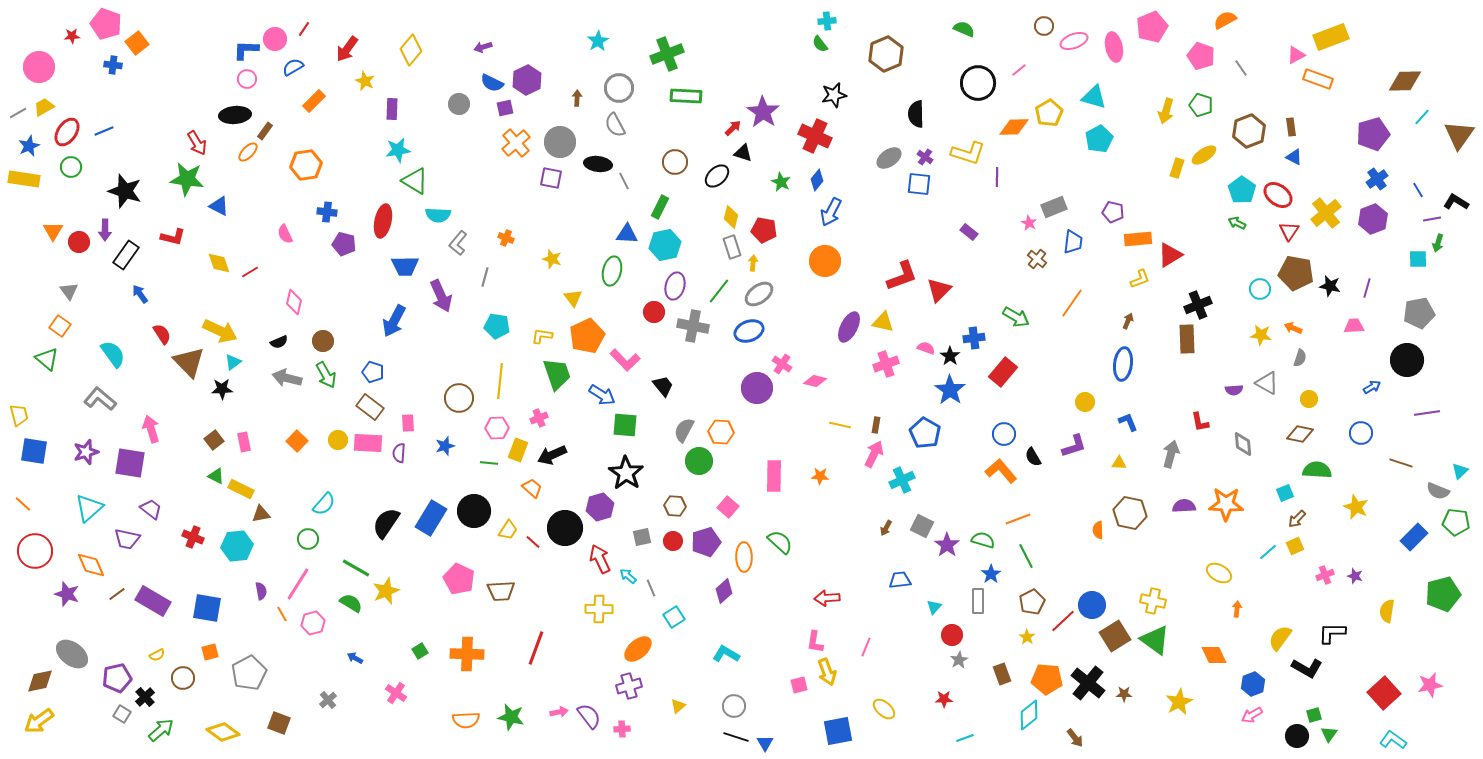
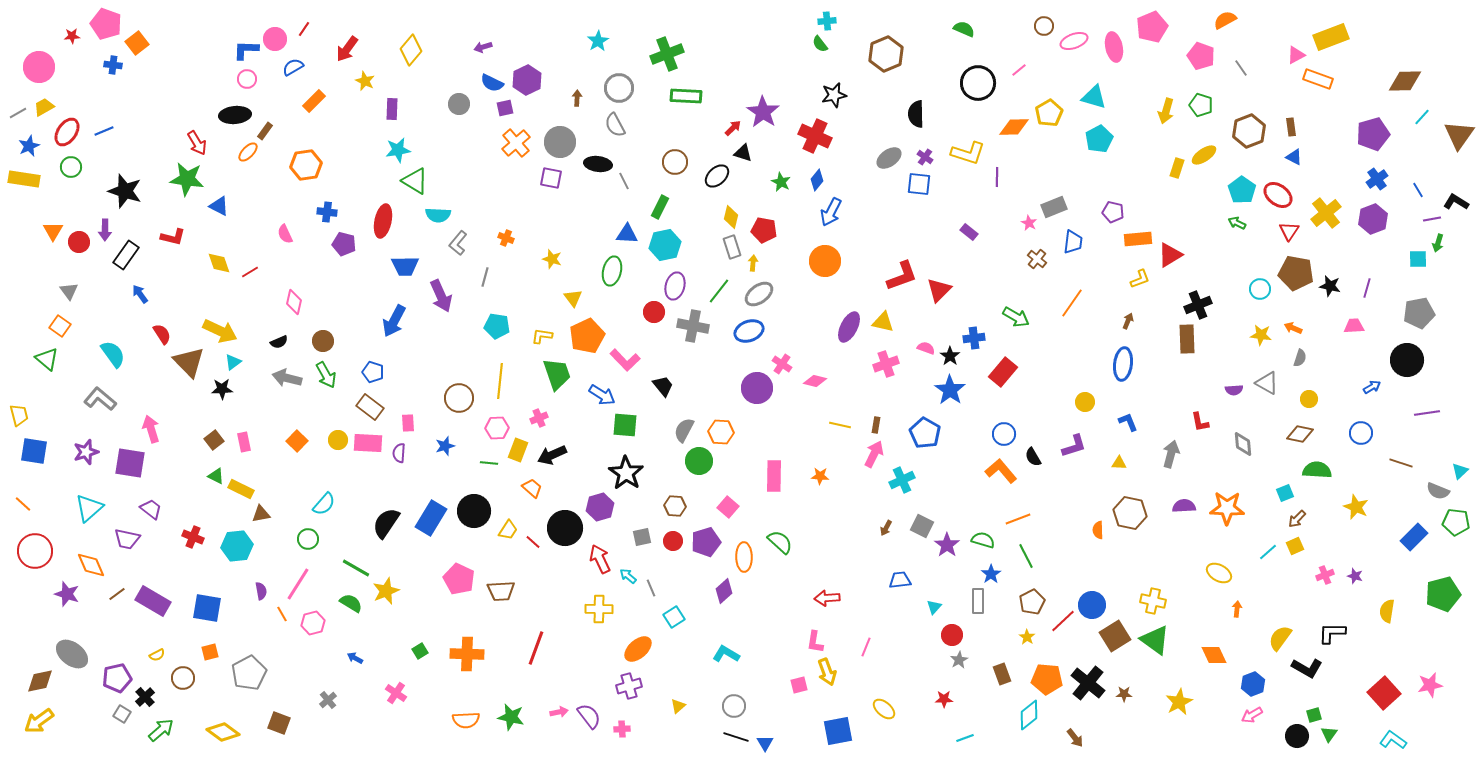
orange star at (1226, 504): moved 1 px right, 4 px down
